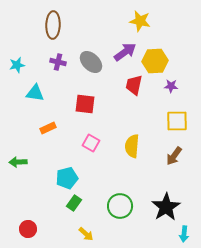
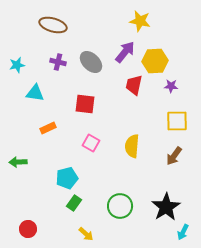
brown ellipse: rotated 76 degrees counterclockwise
purple arrow: rotated 15 degrees counterclockwise
cyan arrow: moved 1 px left, 2 px up; rotated 21 degrees clockwise
